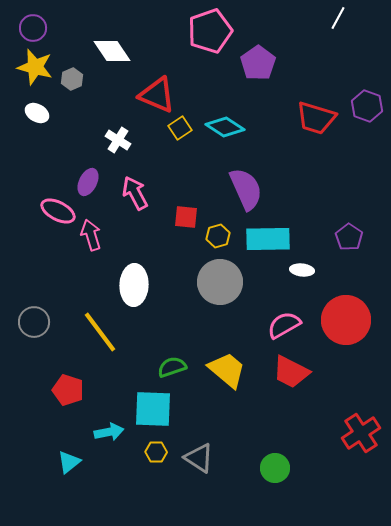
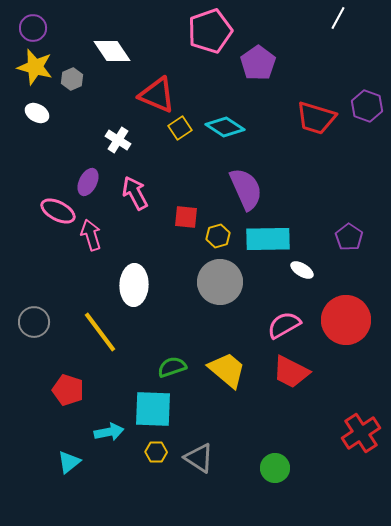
white ellipse at (302, 270): rotated 25 degrees clockwise
